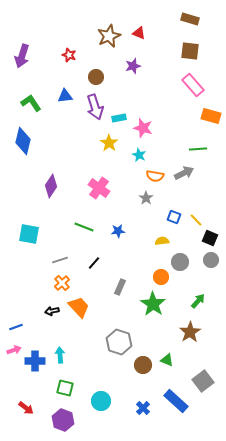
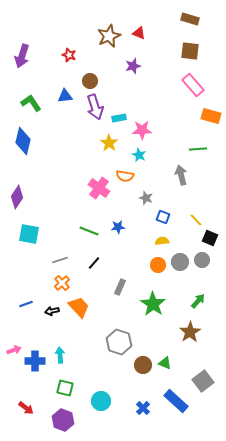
brown circle at (96, 77): moved 6 px left, 4 px down
pink star at (143, 128): moved 1 px left, 2 px down; rotated 18 degrees counterclockwise
gray arrow at (184, 173): moved 3 px left, 2 px down; rotated 78 degrees counterclockwise
orange semicircle at (155, 176): moved 30 px left
purple diamond at (51, 186): moved 34 px left, 11 px down
gray star at (146, 198): rotated 16 degrees counterclockwise
blue square at (174, 217): moved 11 px left
green line at (84, 227): moved 5 px right, 4 px down
blue star at (118, 231): moved 4 px up
gray circle at (211, 260): moved 9 px left
orange circle at (161, 277): moved 3 px left, 12 px up
blue line at (16, 327): moved 10 px right, 23 px up
green triangle at (167, 360): moved 2 px left, 3 px down
